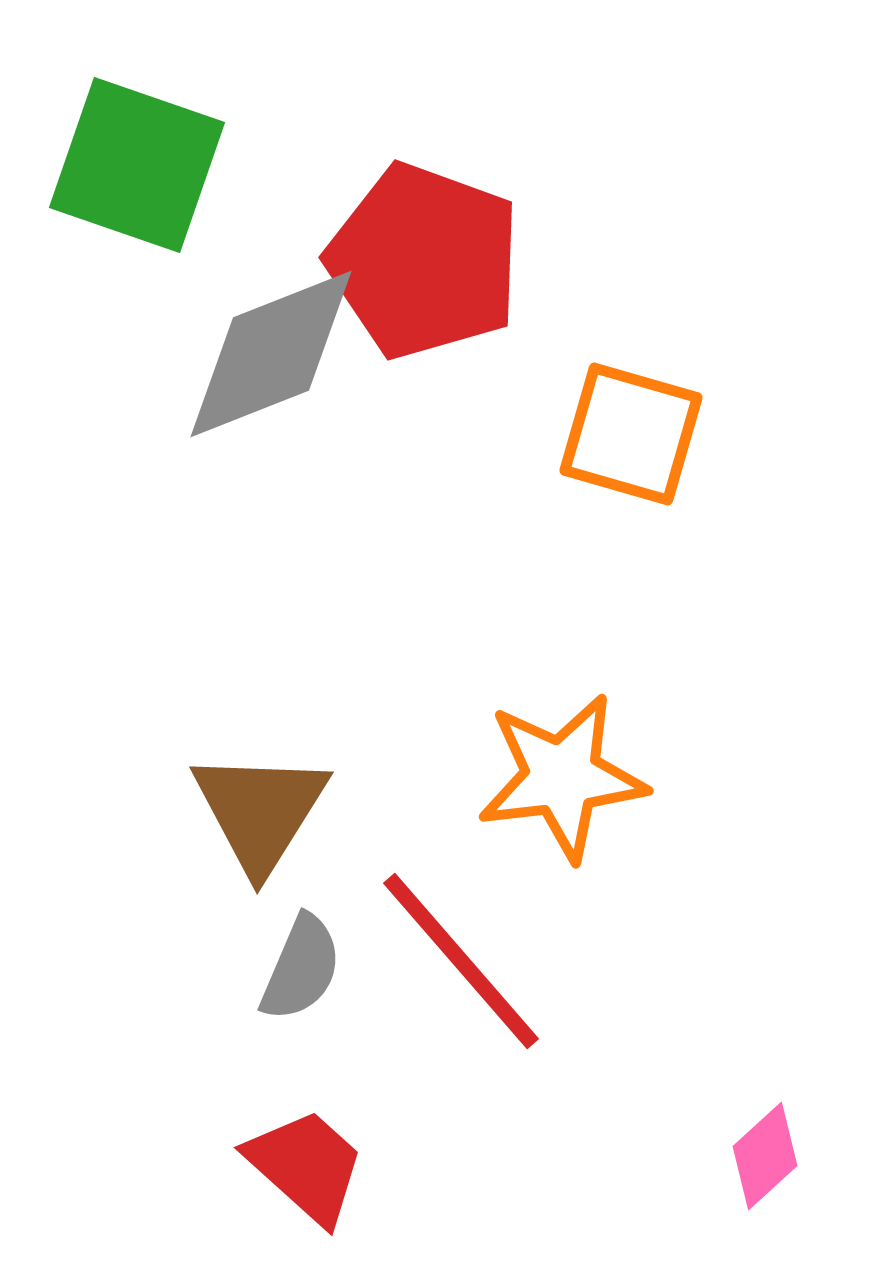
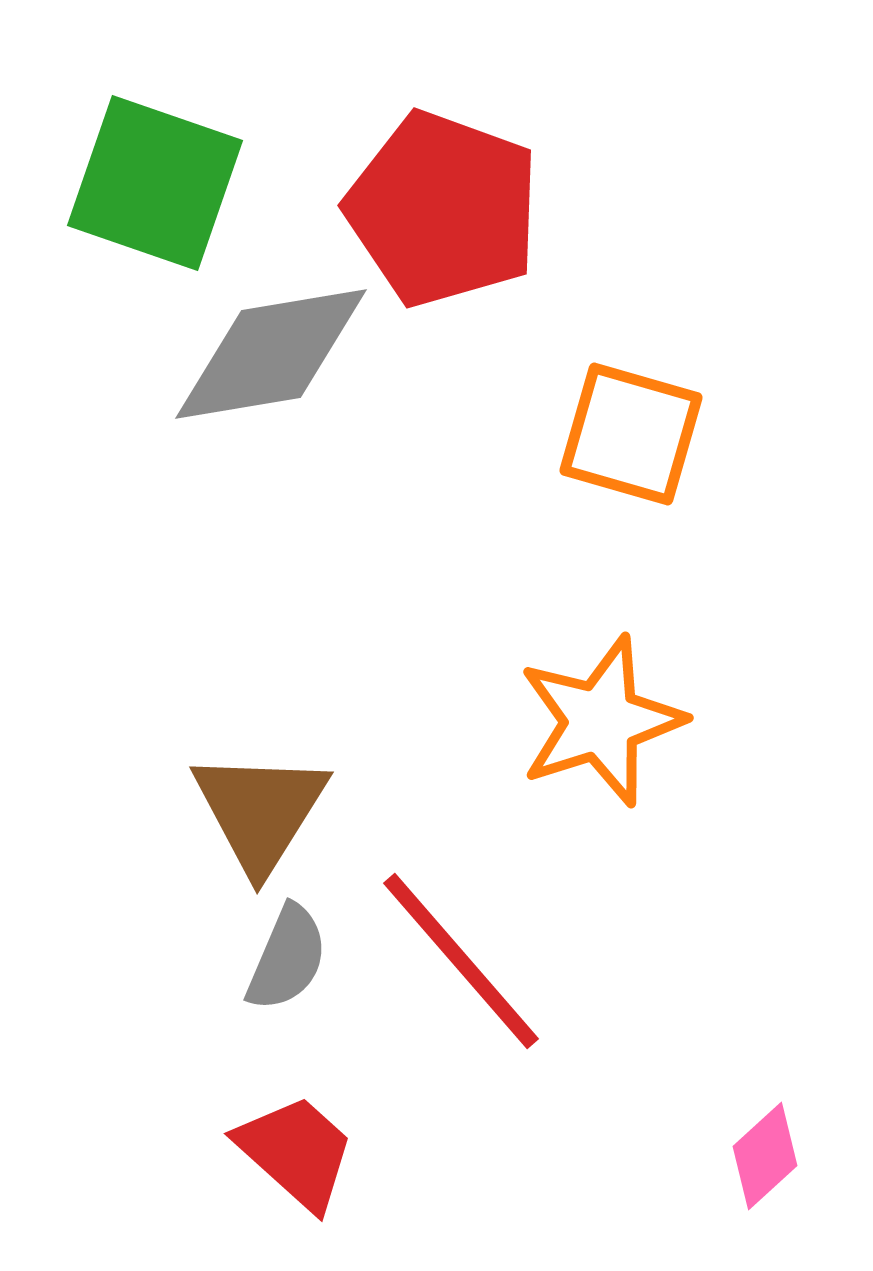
green square: moved 18 px right, 18 px down
red pentagon: moved 19 px right, 52 px up
gray diamond: rotated 12 degrees clockwise
orange star: moved 39 px right, 56 px up; rotated 11 degrees counterclockwise
gray semicircle: moved 14 px left, 10 px up
red trapezoid: moved 10 px left, 14 px up
